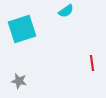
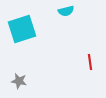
cyan semicircle: rotated 21 degrees clockwise
red line: moved 2 px left, 1 px up
